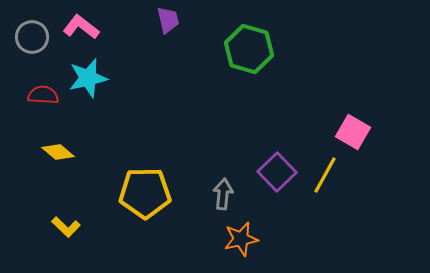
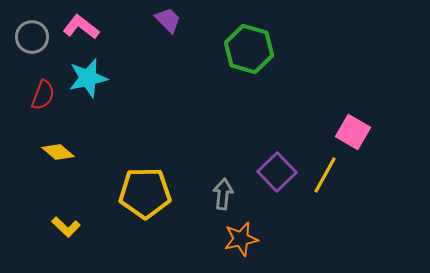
purple trapezoid: rotated 32 degrees counterclockwise
red semicircle: rotated 108 degrees clockwise
